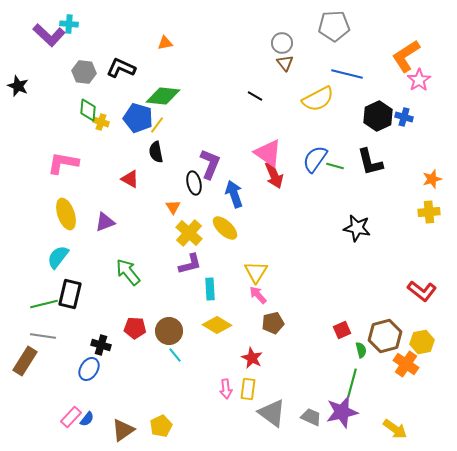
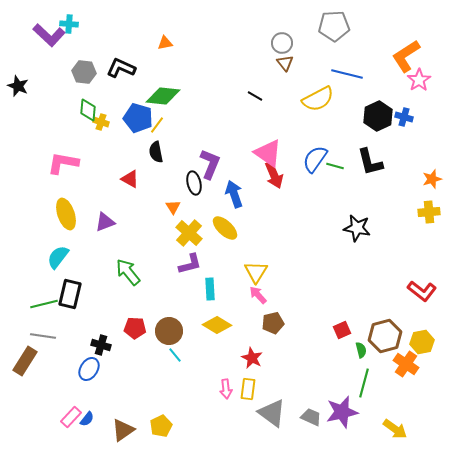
green line at (352, 383): moved 12 px right
